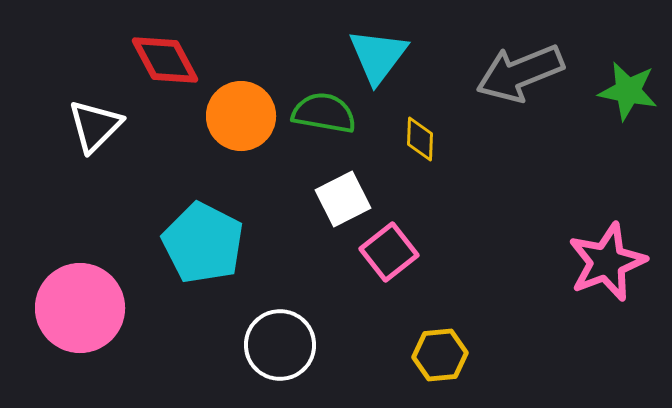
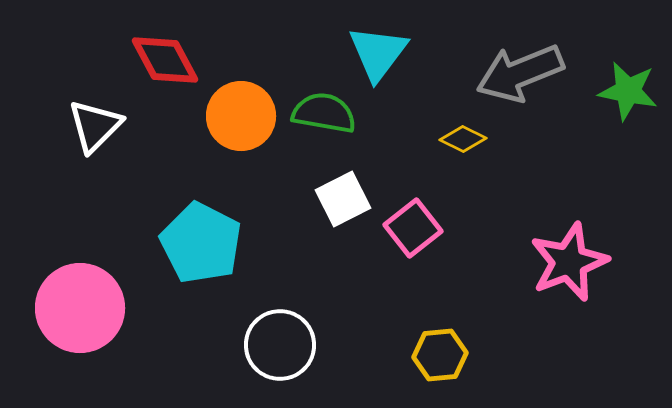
cyan triangle: moved 3 px up
yellow diamond: moved 43 px right; rotated 66 degrees counterclockwise
cyan pentagon: moved 2 px left
pink square: moved 24 px right, 24 px up
pink star: moved 38 px left
